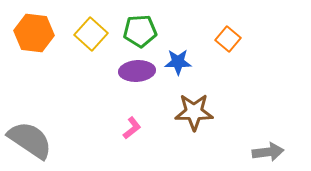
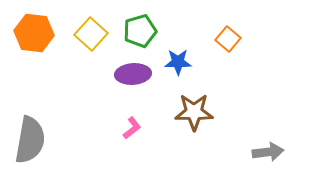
green pentagon: rotated 12 degrees counterclockwise
purple ellipse: moved 4 px left, 3 px down
gray semicircle: rotated 66 degrees clockwise
